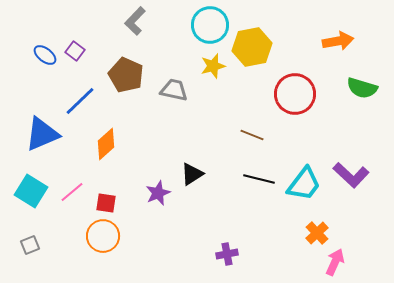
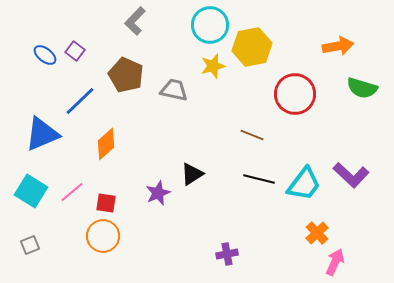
orange arrow: moved 5 px down
